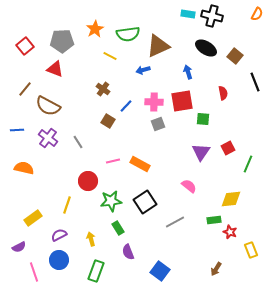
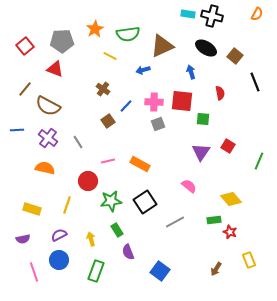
brown triangle at (158, 46): moved 4 px right
blue arrow at (188, 72): moved 3 px right
red semicircle at (223, 93): moved 3 px left
red square at (182, 101): rotated 15 degrees clockwise
brown square at (108, 121): rotated 24 degrees clockwise
red square at (228, 148): moved 2 px up; rotated 32 degrees counterclockwise
pink line at (113, 161): moved 5 px left
green line at (248, 164): moved 11 px right, 3 px up
orange semicircle at (24, 168): moved 21 px right
yellow diamond at (231, 199): rotated 55 degrees clockwise
yellow rectangle at (33, 218): moved 1 px left, 9 px up; rotated 54 degrees clockwise
green rectangle at (118, 228): moved 1 px left, 2 px down
purple semicircle at (19, 247): moved 4 px right, 8 px up; rotated 16 degrees clockwise
yellow rectangle at (251, 250): moved 2 px left, 10 px down
